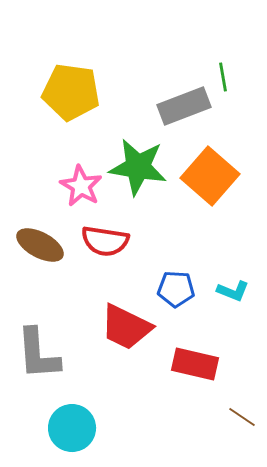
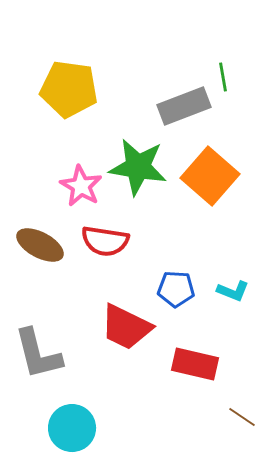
yellow pentagon: moved 2 px left, 3 px up
gray L-shape: rotated 10 degrees counterclockwise
